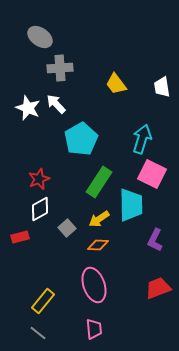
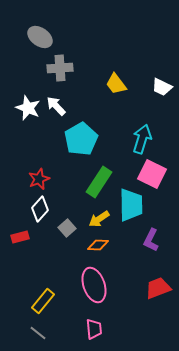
white trapezoid: rotated 55 degrees counterclockwise
white arrow: moved 2 px down
white diamond: rotated 20 degrees counterclockwise
purple L-shape: moved 4 px left
